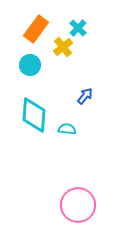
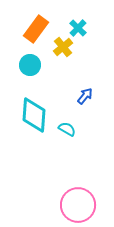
cyan semicircle: rotated 24 degrees clockwise
